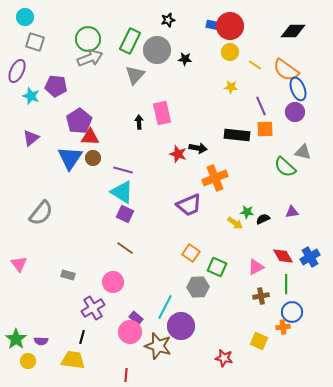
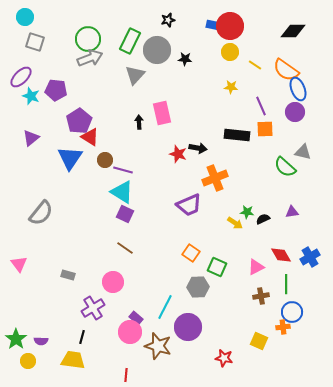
purple ellipse at (17, 71): moved 4 px right, 6 px down; rotated 20 degrees clockwise
purple pentagon at (56, 86): moved 4 px down
red triangle at (90, 137): rotated 30 degrees clockwise
brown circle at (93, 158): moved 12 px right, 2 px down
red diamond at (283, 256): moved 2 px left, 1 px up
purple circle at (181, 326): moved 7 px right, 1 px down
